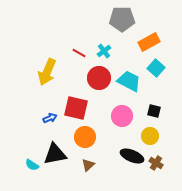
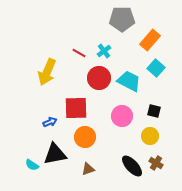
orange rectangle: moved 1 px right, 2 px up; rotated 20 degrees counterclockwise
red square: rotated 15 degrees counterclockwise
blue arrow: moved 4 px down
black ellipse: moved 10 px down; rotated 25 degrees clockwise
brown triangle: moved 4 px down; rotated 24 degrees clockwise
